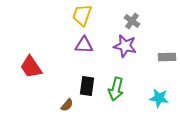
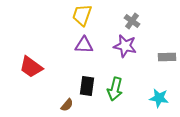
red trapezoid: rotated 20 degrees counterclockwise
green arrow: moved 1 px left
